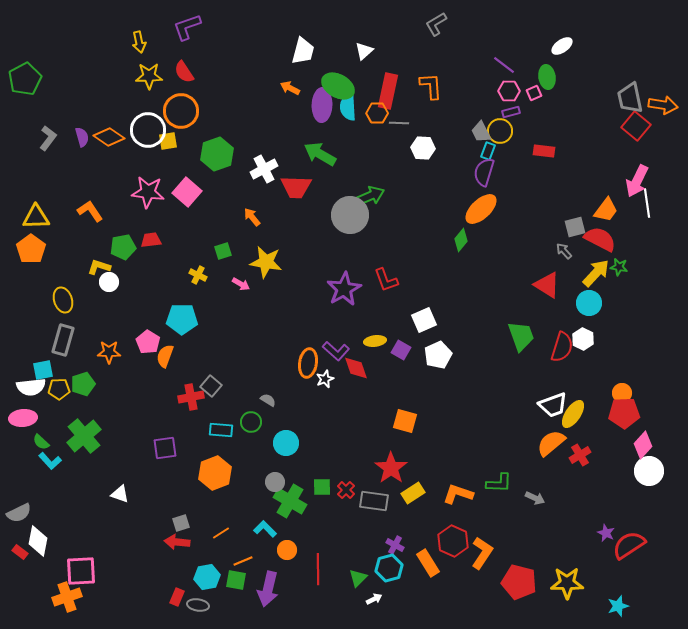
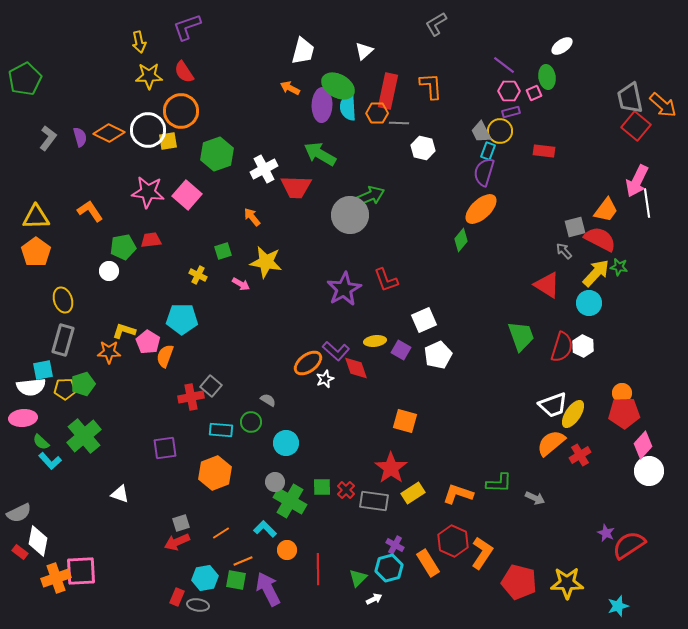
orange arrow at (663, 105): rotated 32 degrees clockwise
purple semicircle at (82, 137): moved 2 px left
orange diamond at (109, 137): moved 4 px up; rotated 8 degrees counterclockwise
white hexagon at (423, 148): rotated 10 degrees clockwise
pink square at (187, 192): moved 3 px down
orange pentagon at (31, 249): moved 5 px right, 3 px down
yellow L-shape at (99, 267): moved 25 px right, 64 px down
white circle at (109, 282): moved 11 px up
white hexagon at (583, 339): moved 7 px down
orange ellipse at (308, 363): rotated 44 degrees clockwise
yellow pentagon at (59, 389): moved 6 px right
red arrow at (177, 542): rotated 30 degrees counterclockwise
cyan hexagon at (207, 577): moved 2 px left, 1 px down
purple arrow at (268, 589): rotated 140 degrees clockwise
orange cross at (67, 597): moved 11 px left, 19 px up
